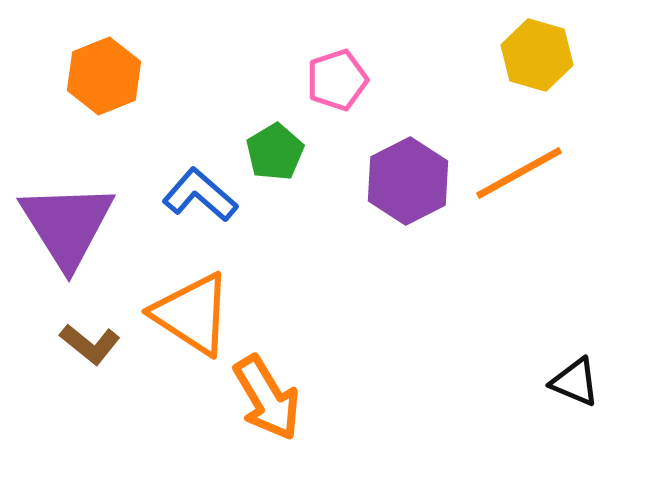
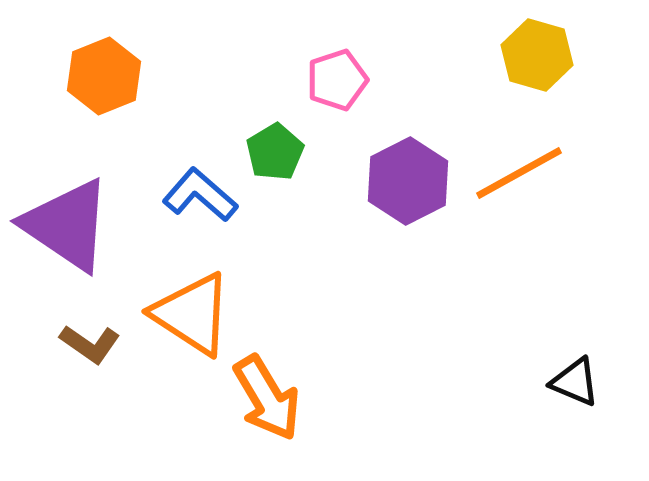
purple triangle: rotated 24 degrees counterclockwise
brown L-shape: rotated 4 degrees counterclockwise
